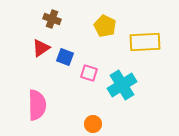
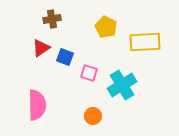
brown cross: rotated 30 degrees counterclockwise
yellow pentagon: moved 1 px right, 1 px down
orange circle: moved 8 px up
